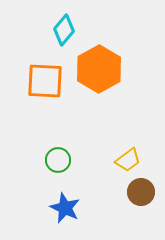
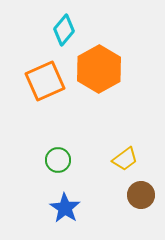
orange square: rotated 27 degrees counterclockwise
yellow trapezoid: moved 3 px left, 1 px up
brown circle: moved 3 px down
blue star: rotated 8 degrees clockwise
